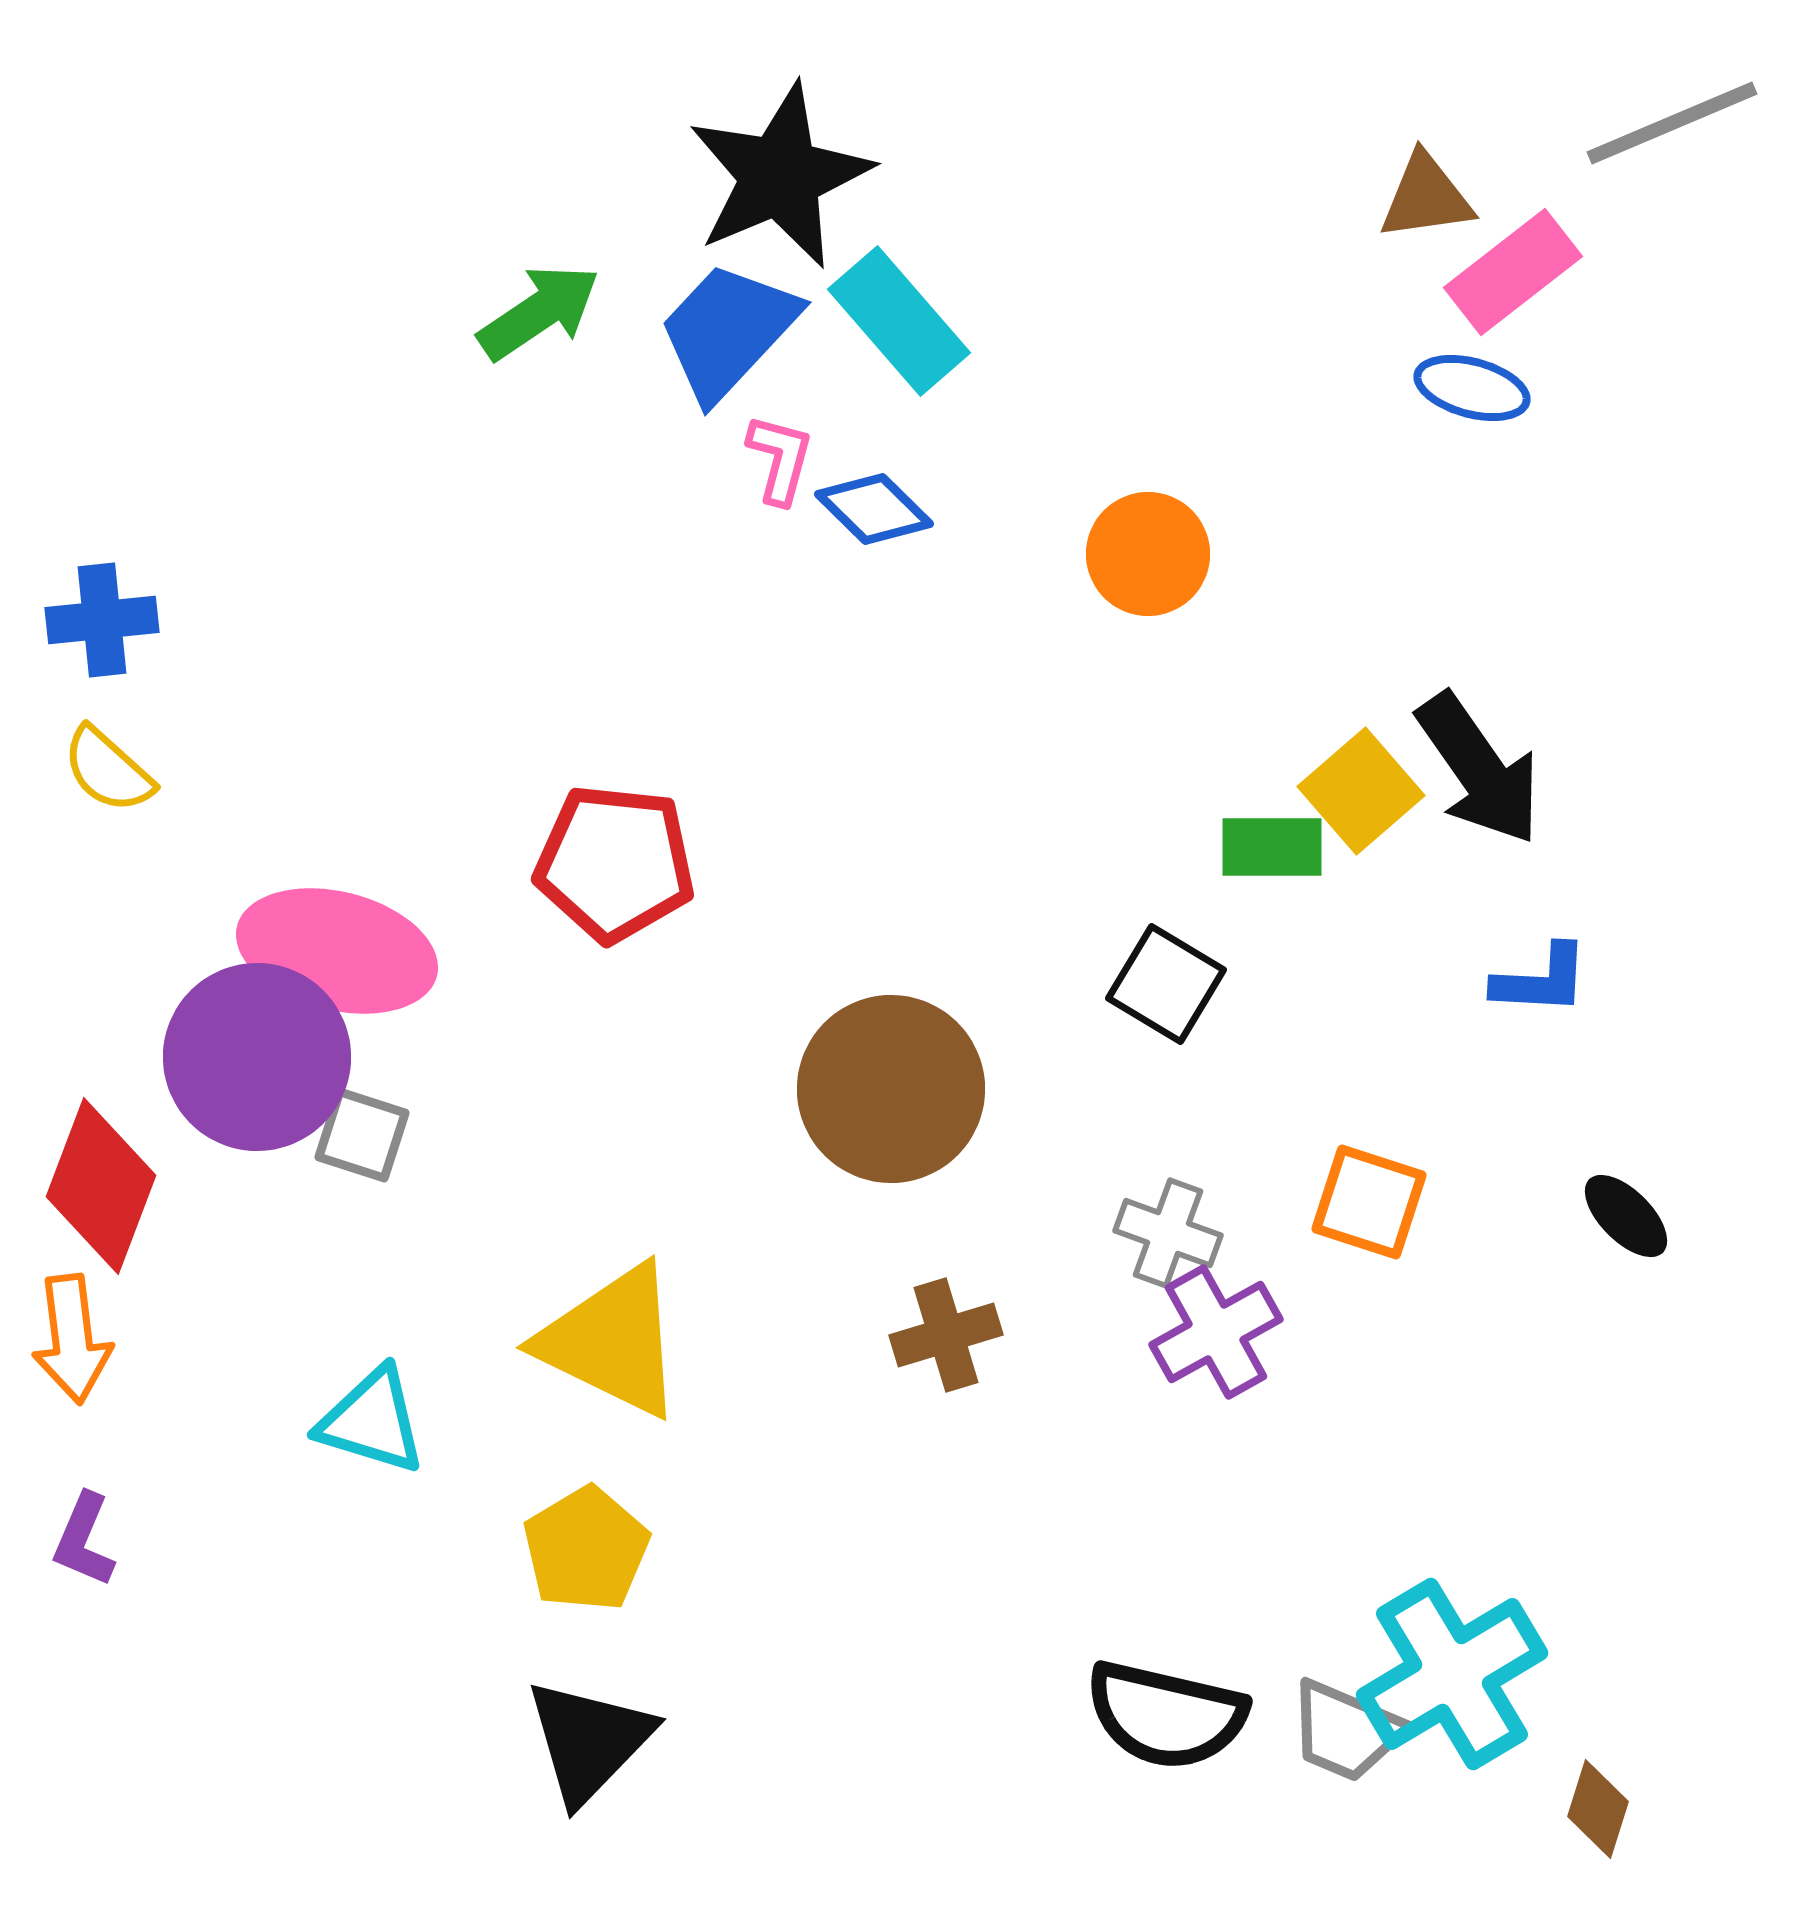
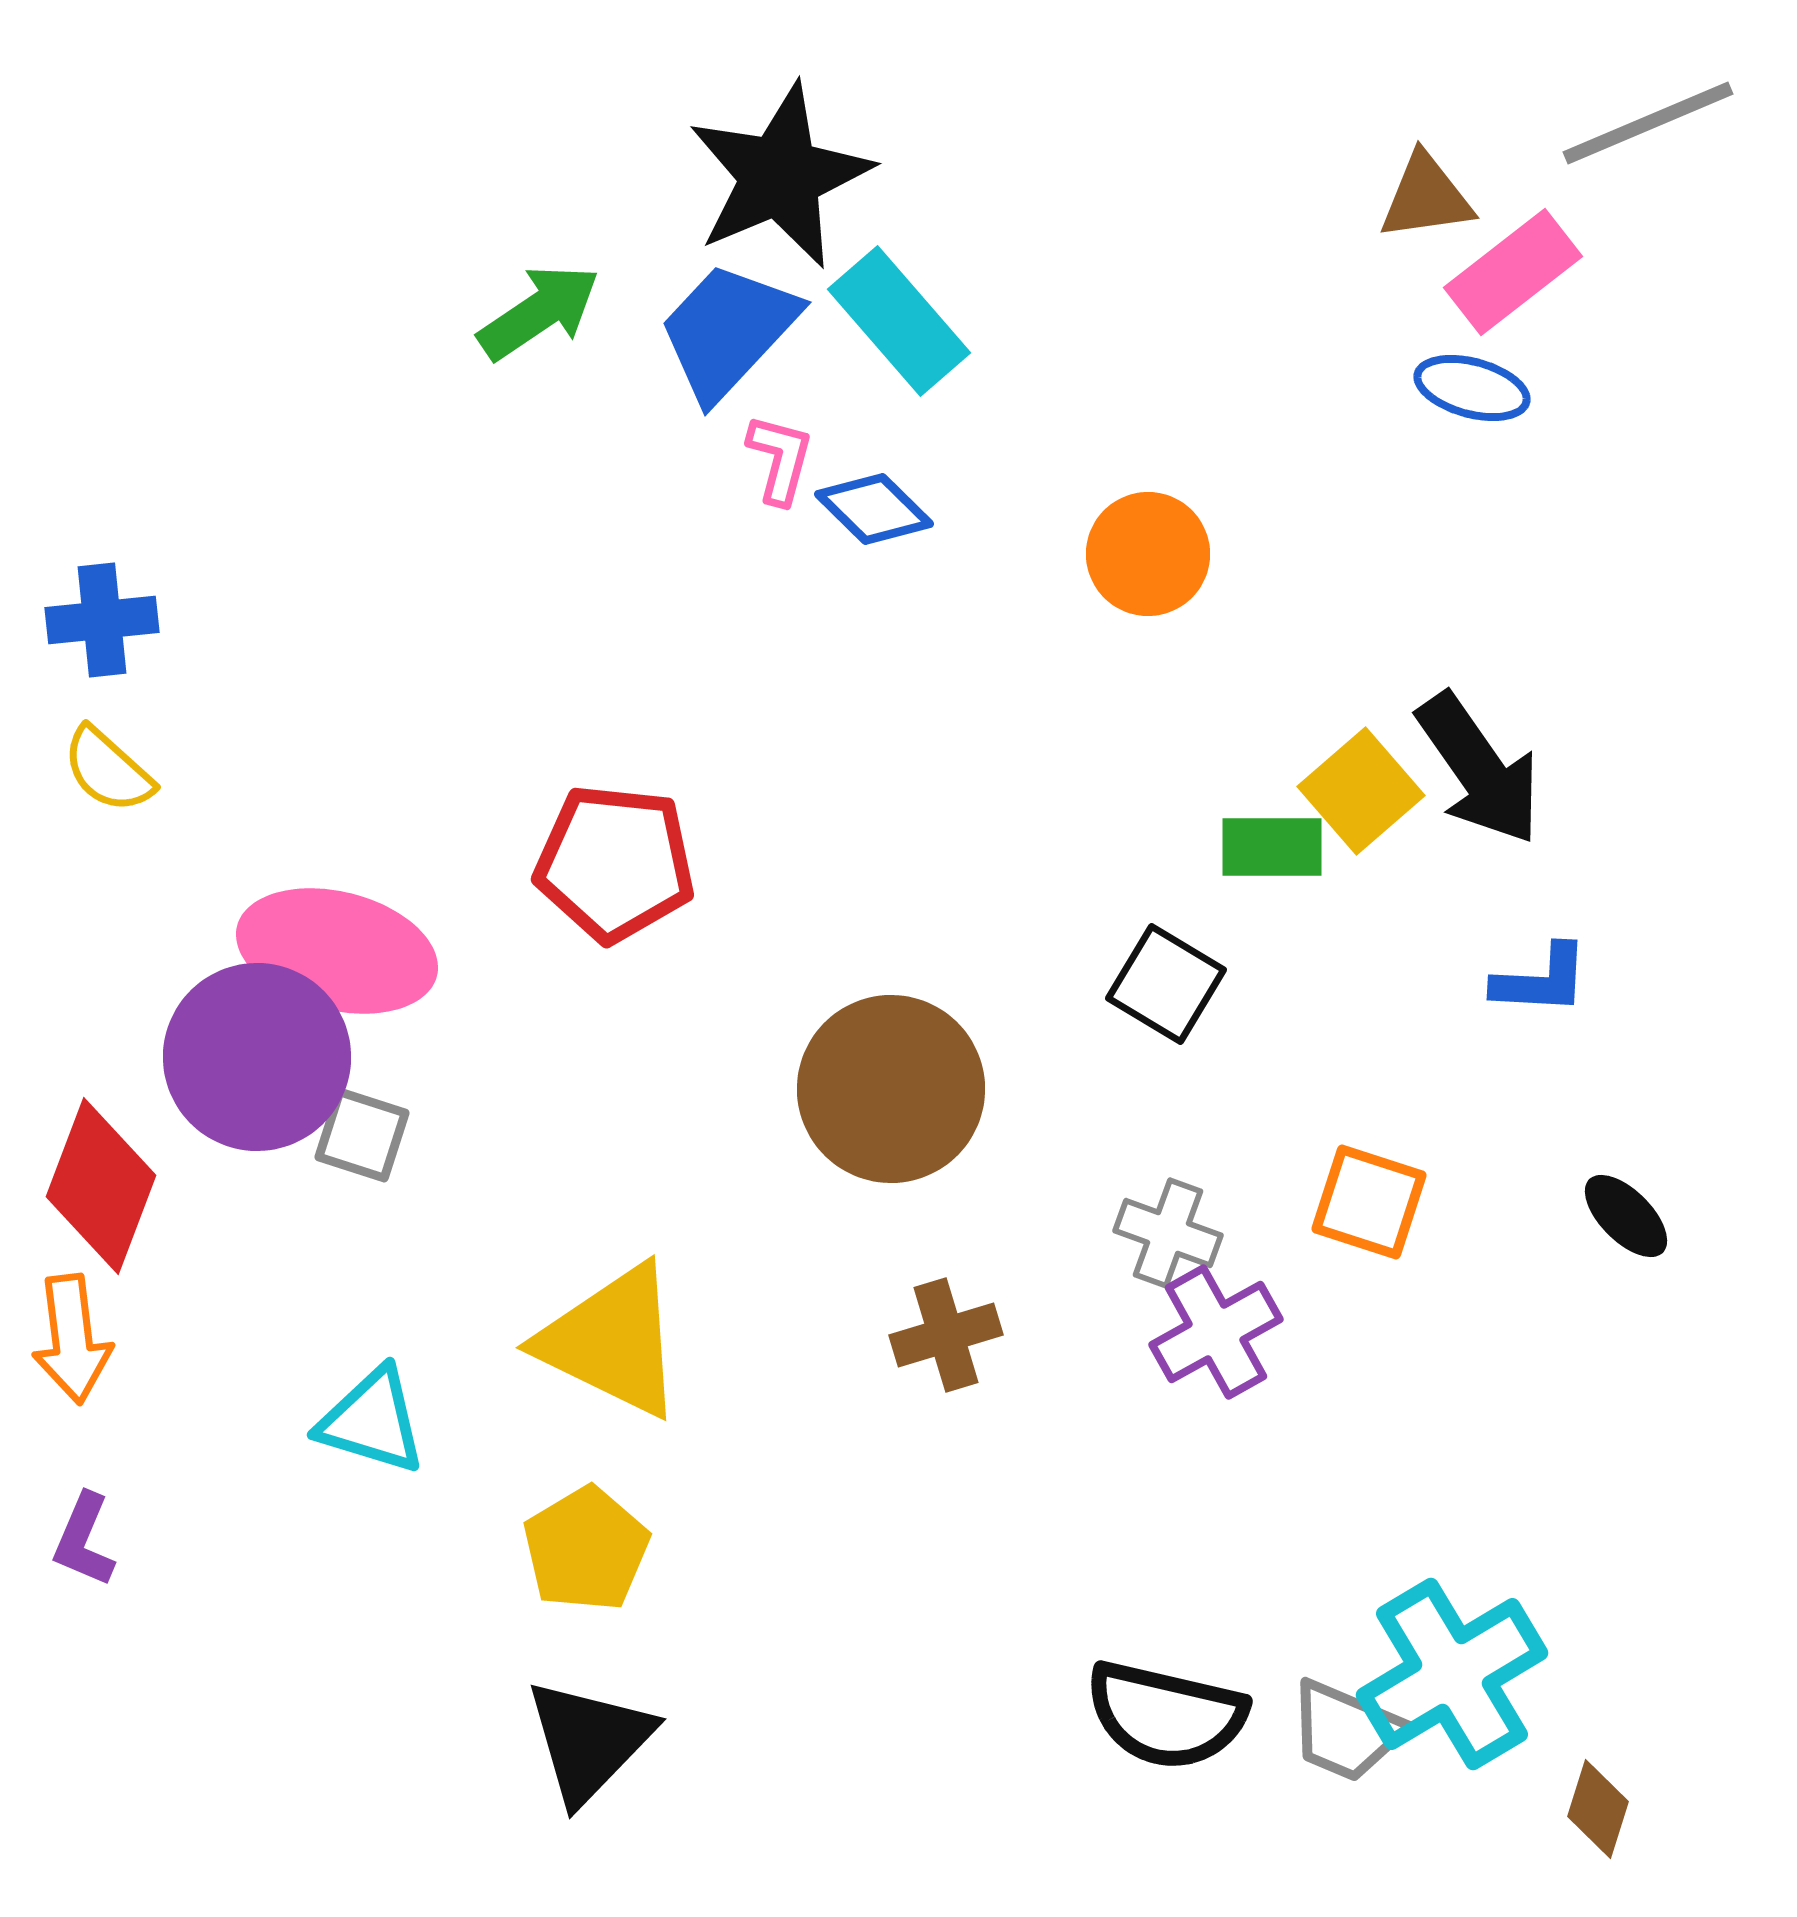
gray line: moved 24 px left
